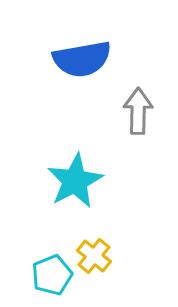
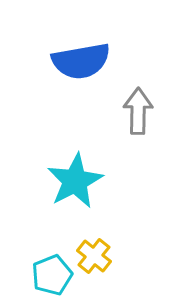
blue semicircle: moved 1 px left, 2 px down
